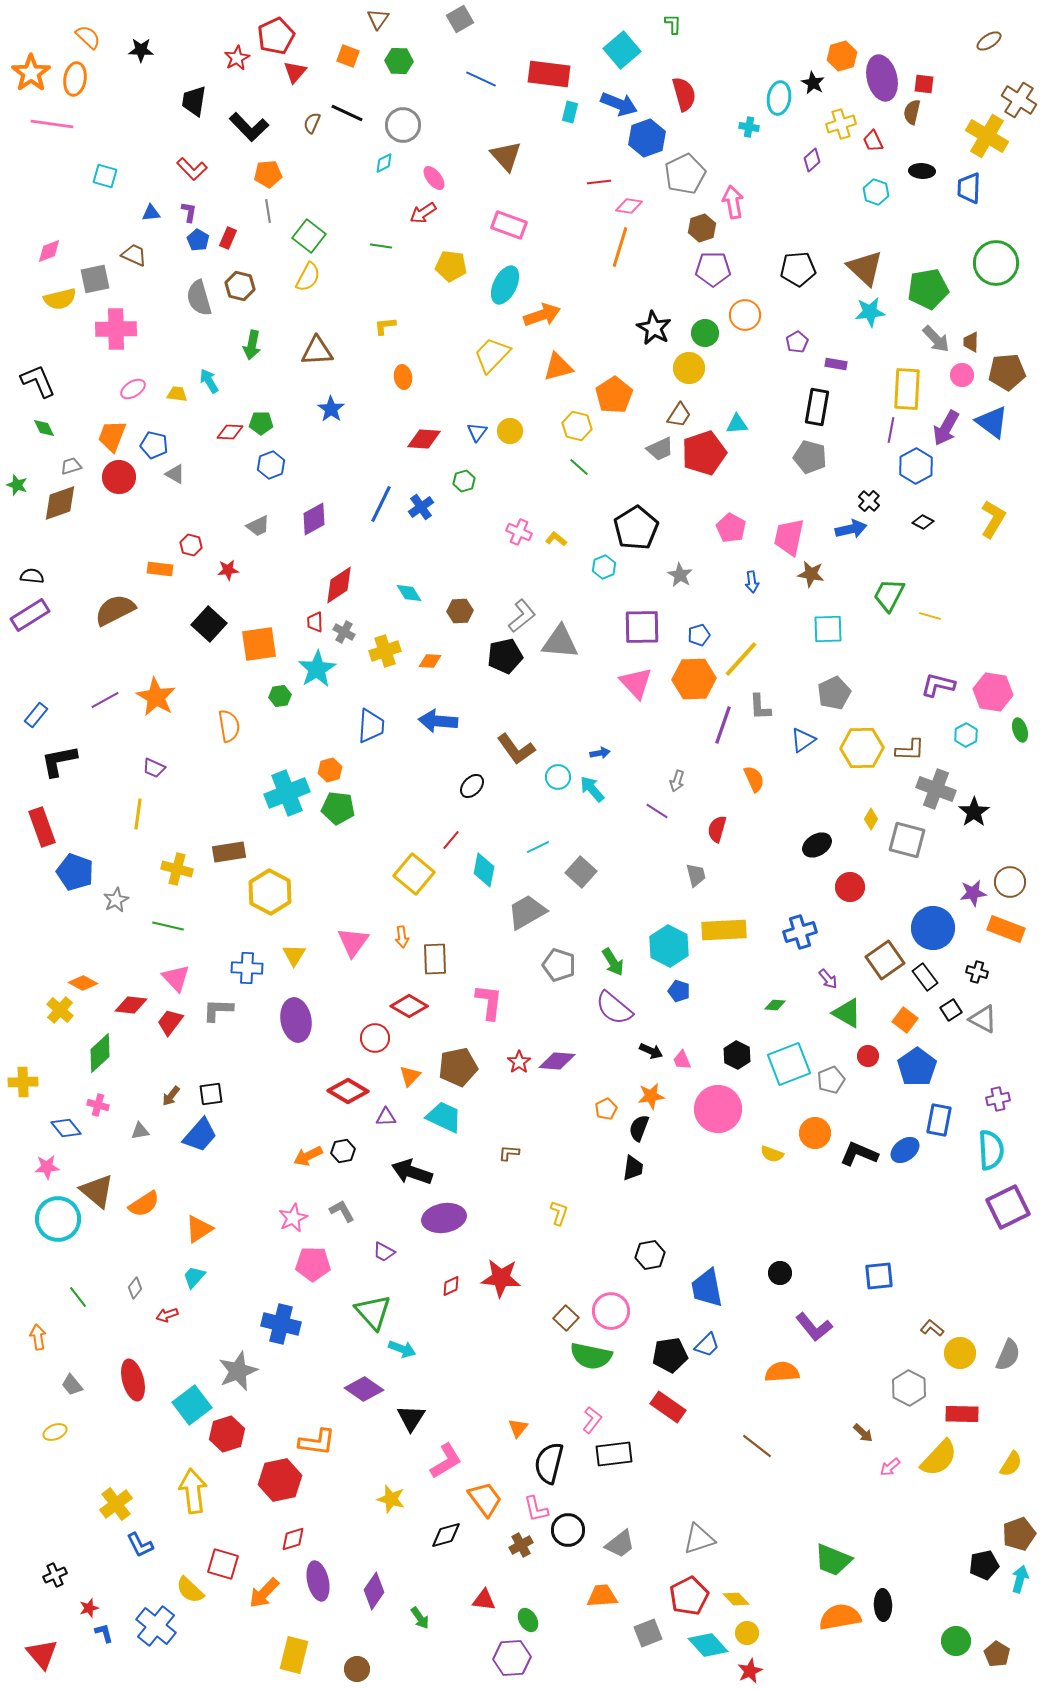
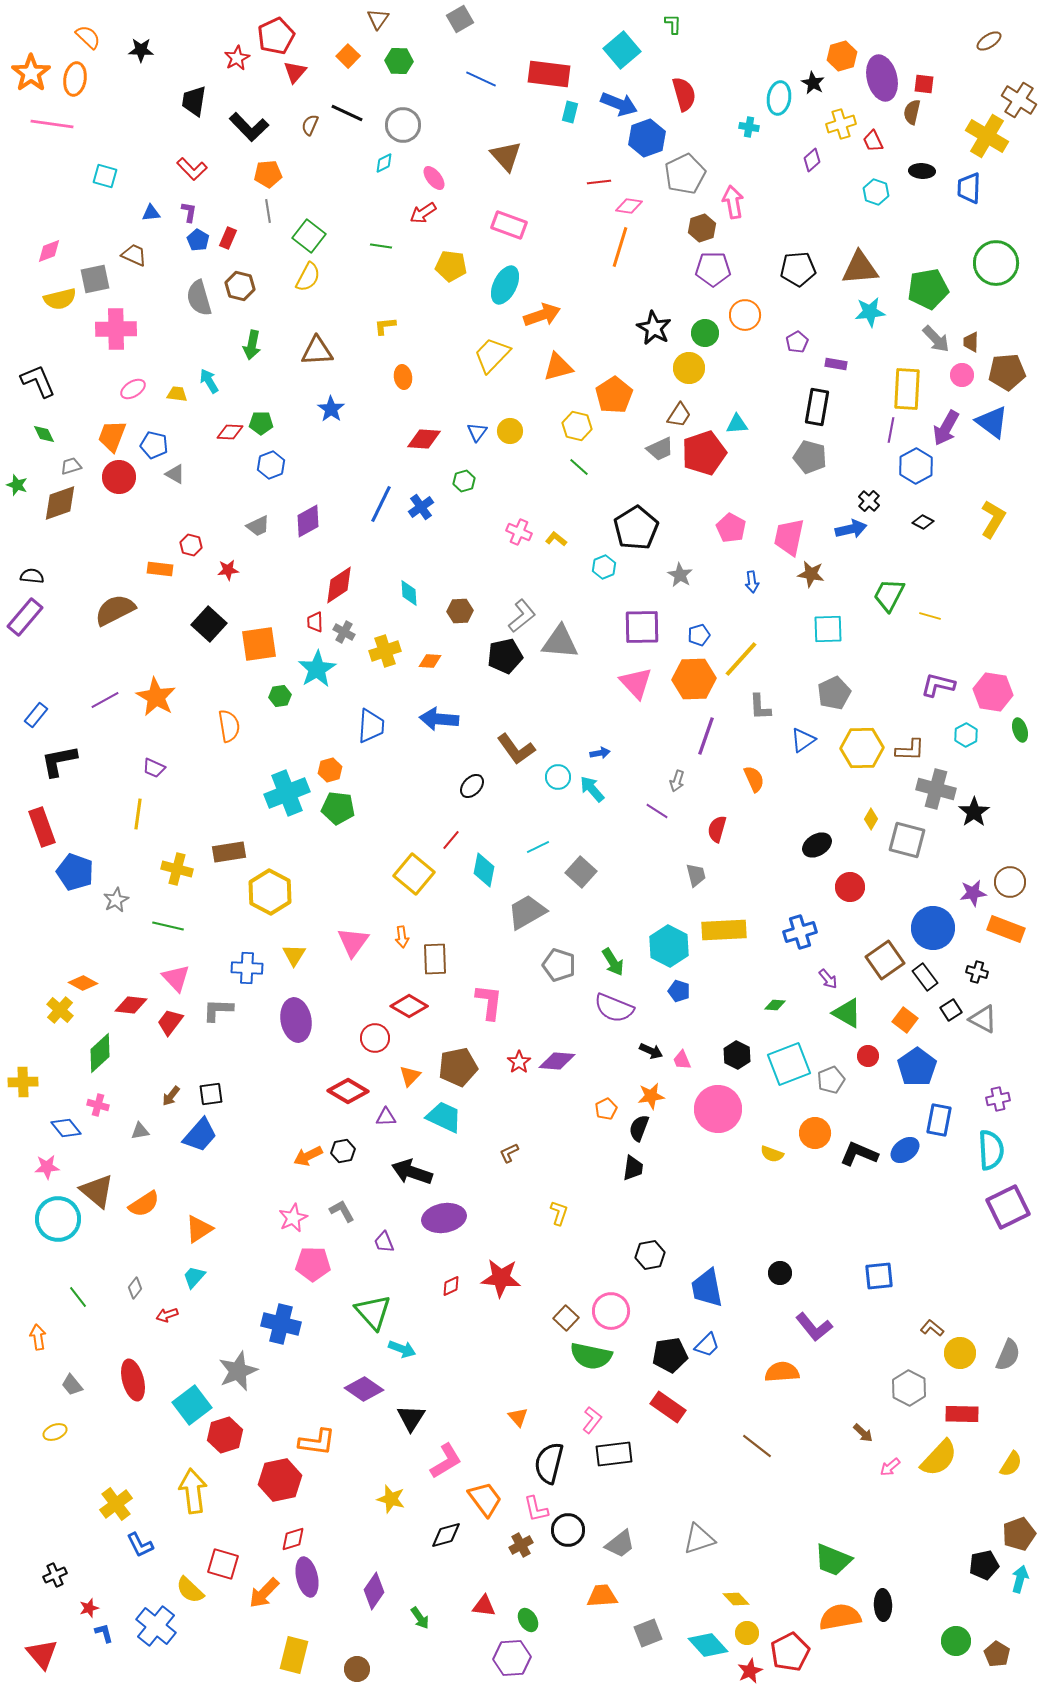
orange square at (348, 56): rotated 25 degrees clockwise
brown semicircle at (312, 123): moved 2 px left, 2 px down
brown triangle at (865, 268): moved 5 px left; rotated 48 degrees counterclockwise
green diamond at (44, 428): moved 6 px down
purple diamond at (314, 519): moved 6 px left, 2 px down
cyan diamond at (409, 593): rotated 28 degrees clockwise
purple rectangle at (30, 615): moved 5 px left, 2 px down; rotated 18 degrees counterclockwise
blue arrow at (438, 721): moved 1 px right, 2 px up
purple line at (723, 725): moved 17 px left, 11 px down
gray cross at (936, 789): rotated 6 degrees counterclockwise
purple semicircle at (614, 1008): rotated 18 degrees counterclockwise
brown L-shape at (509, 1153): rotated 30 degrees counterclockwise
purple trapezoid at (384, 1252): moved 10 px up; rotated 40 degrees clockwise
orange triangle at (518, 1428): moved 11 px up; rotated 20 degrees counterclockwise
red hexagon at (227, 1434): moved 2 px left, 1 px down
purple ellipse at (318, 1581): moved 11 px left, 4 px up
red pentagon at (689, 1596): moved 101 px right, 56 px down
red triangle at (484, 1600): moved 6 px down
